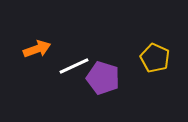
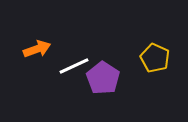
purple pentagon: rotated 16 degrees clockwise
